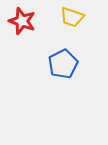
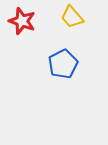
yellow trapezoid: rotated 30 degrees clockwise
